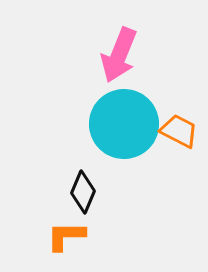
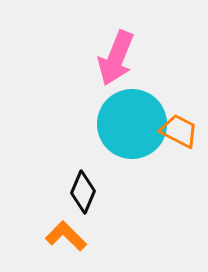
pink arrow: moved 3 px left, 3 px down
cyan circle: moved 8 px right
orange L-shape: rotated 45 degrees clockwise
